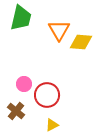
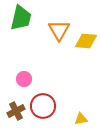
yellow diamond: moved 5 px right, 1 px up
pink circle: moved 5 px up
red circle: moved 4 px left, 11 px down
brown cross: rotated 24 degrees clockwise
yellow triangle: moved 29 px right, 6 px up; rotated 16 degrees clockwise
